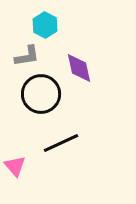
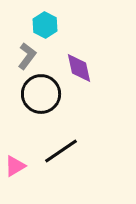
gray L-shape: rotated 44 degrees counterclockwise
black line: moved 8 px down; rotated 9 degrees counterclockwise
pink triangle: rotated 40 degrees clockwise
